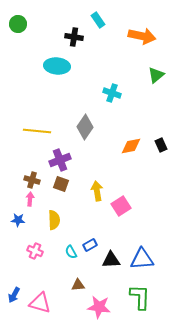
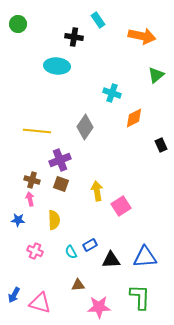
orange diamond: moved 3 px right, 28 px up; rotated 15 degrees counterclockwise
pink arrow: rotated 16 degrees counterclockwise
blue triangle: moved 3 px right, 2 px up
pink star: rotated 10 degrees counterclockwise
